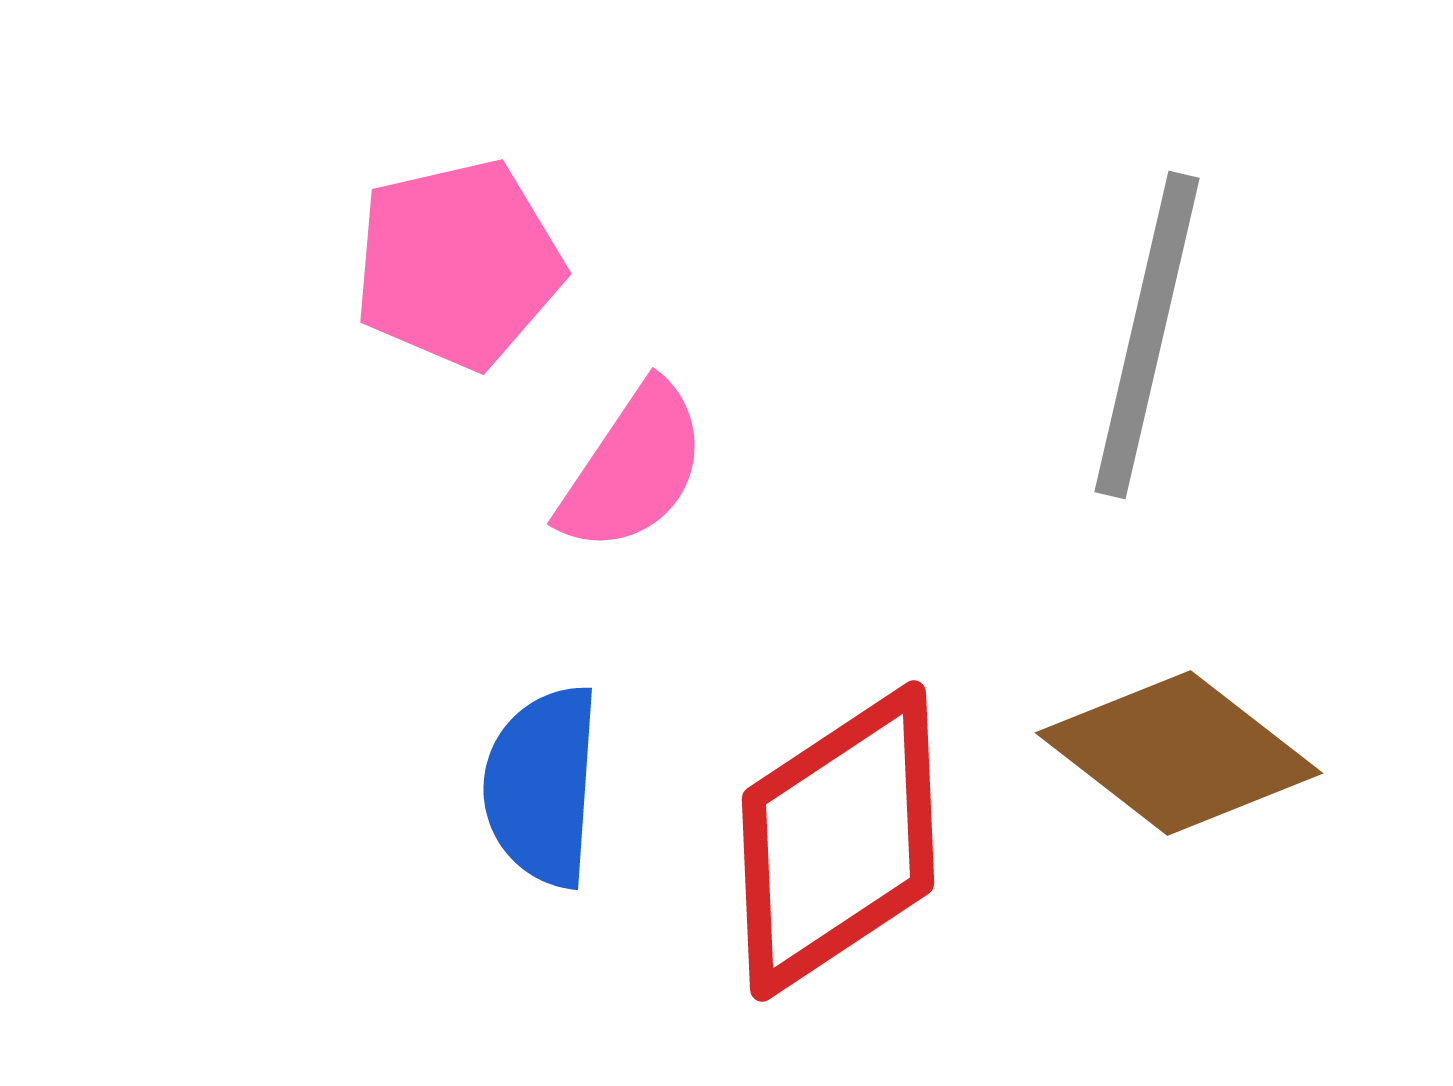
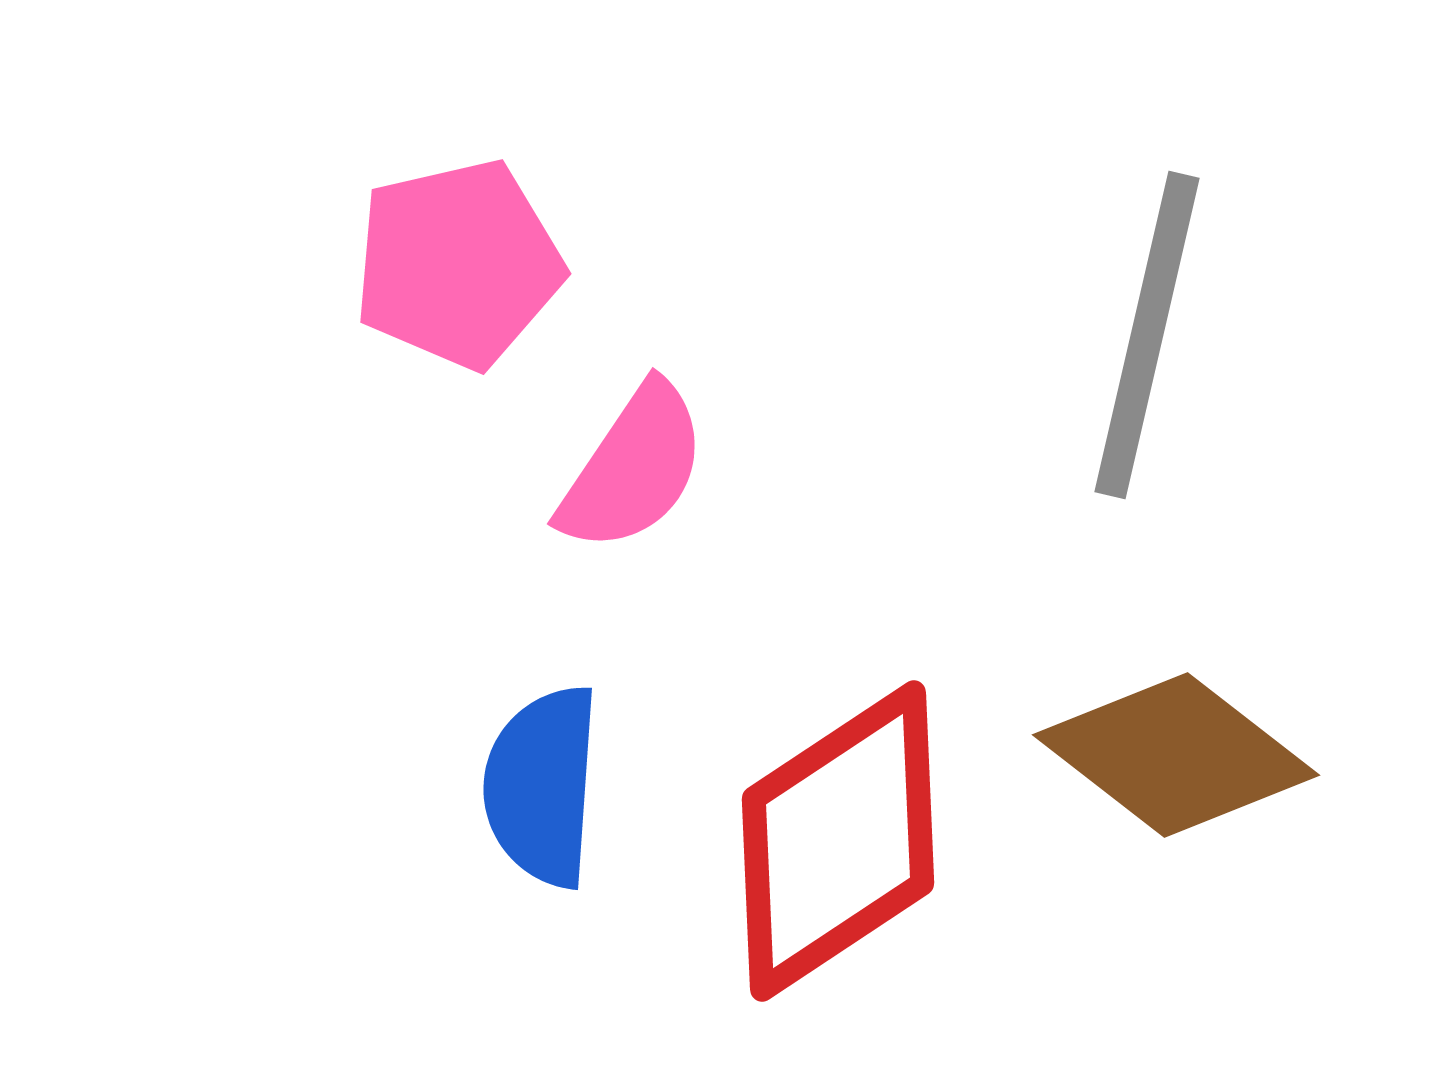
brown diamond: moved 3 px left, 2 px down
